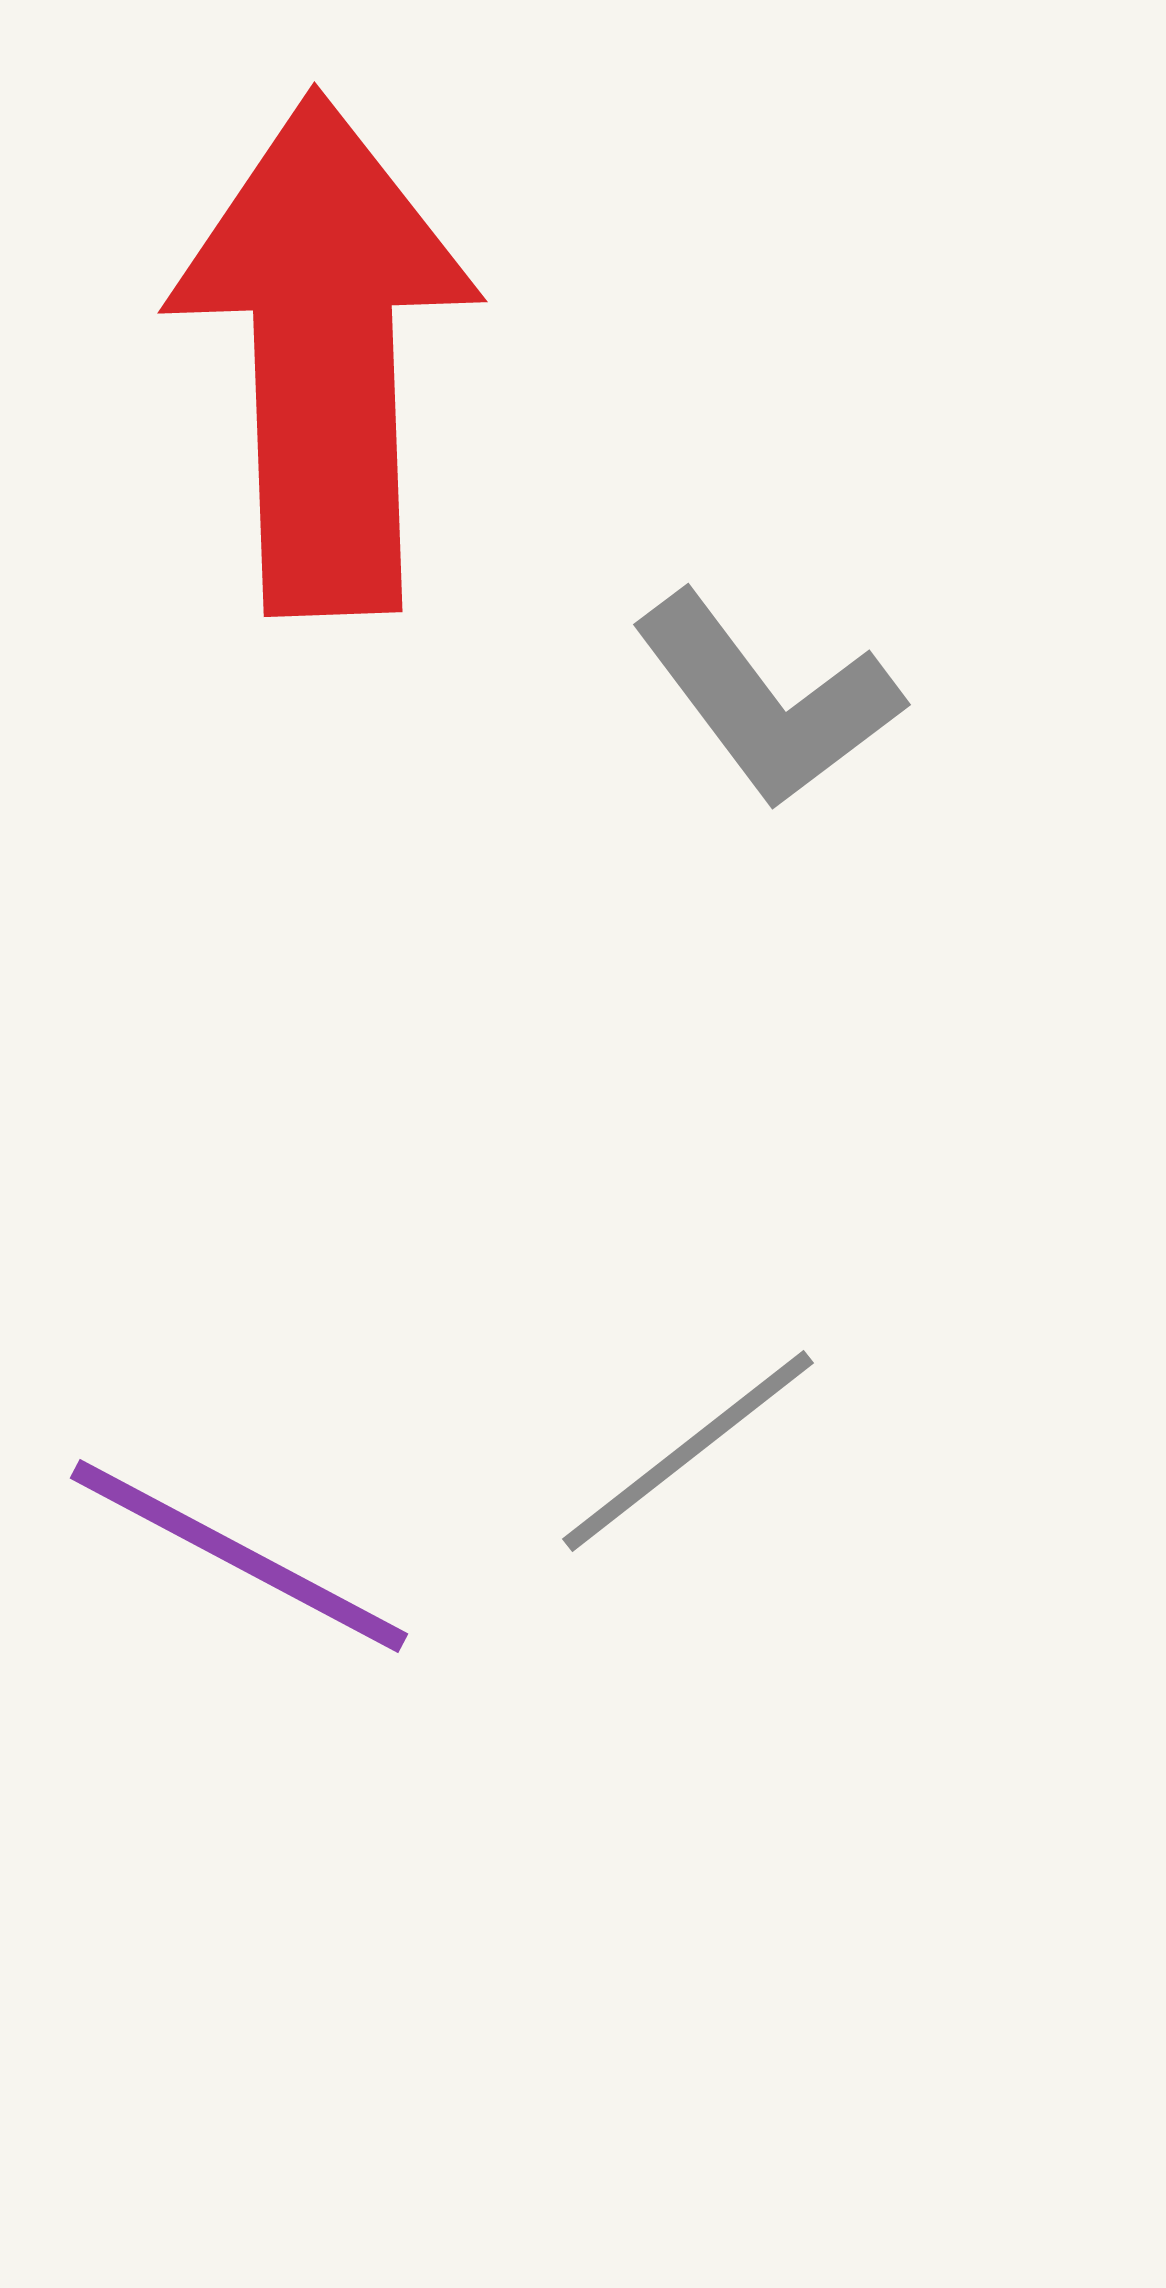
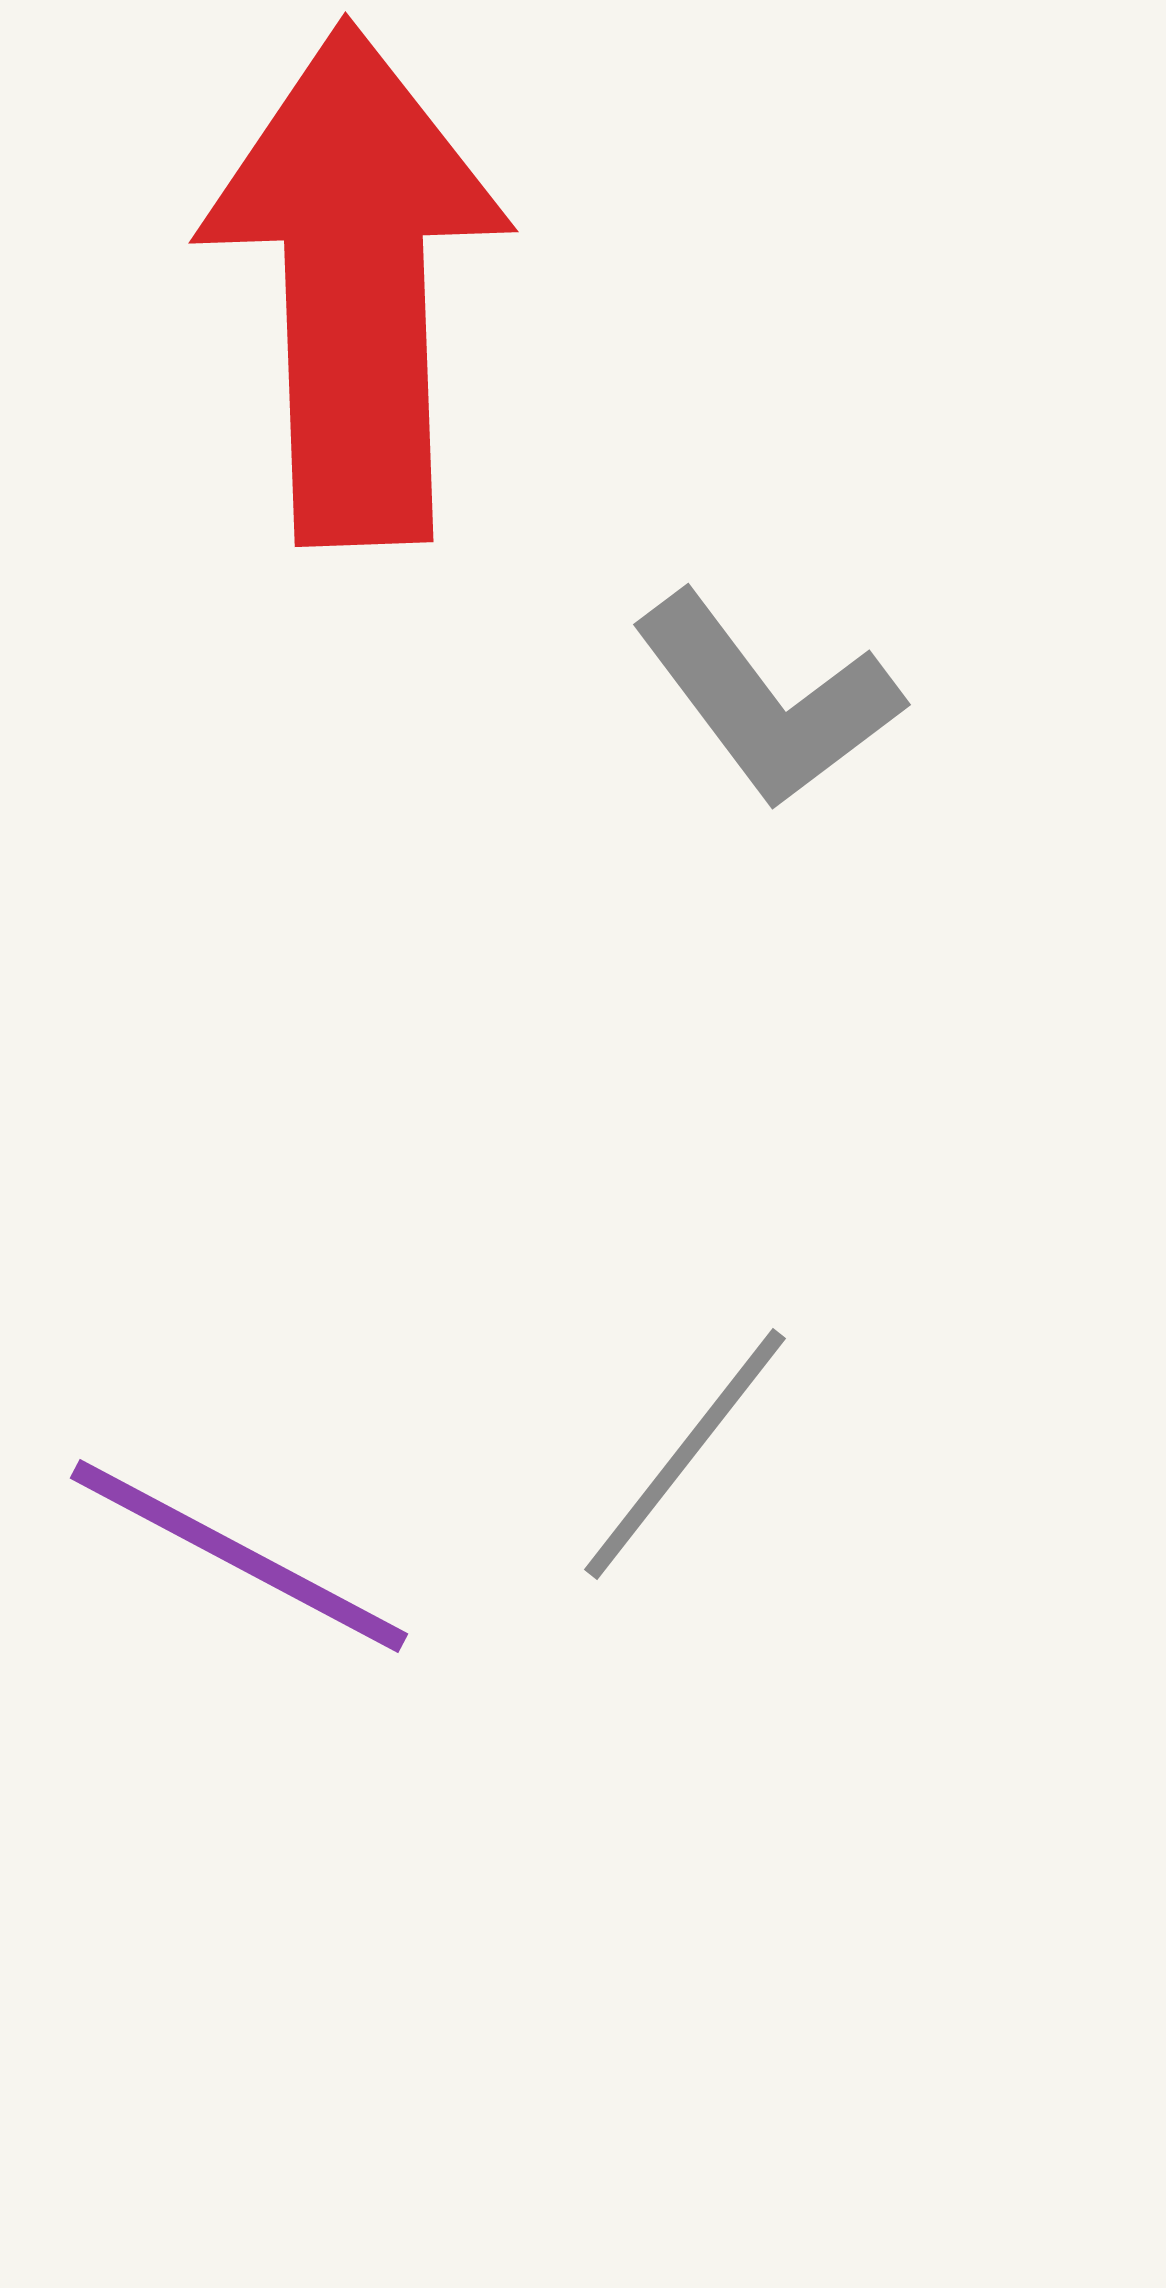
red arrow: moved 31 px right, 70 px up
gray line: moved 3 px left, 3 px down; rotated 14 degrees counterclockwise
